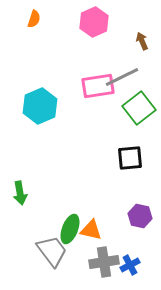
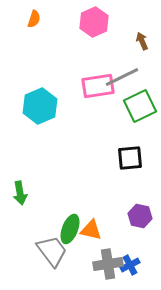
green square: moved 1 px right, 2 px up; rotated 12 degrees clockwise
gray cross: moved 4 px right, 2 px down
